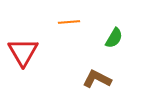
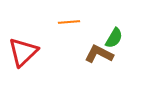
red triangle: rotated 16 degrees clockwise
brown L-shape: moved 2 px right, 25 px up
